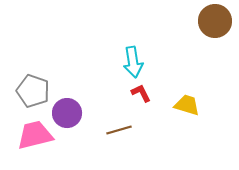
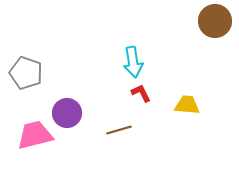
gray pentagon: moved 7 px left, 18 px up
yellow trapezoid: rotated 12 degrees counterclockwise
